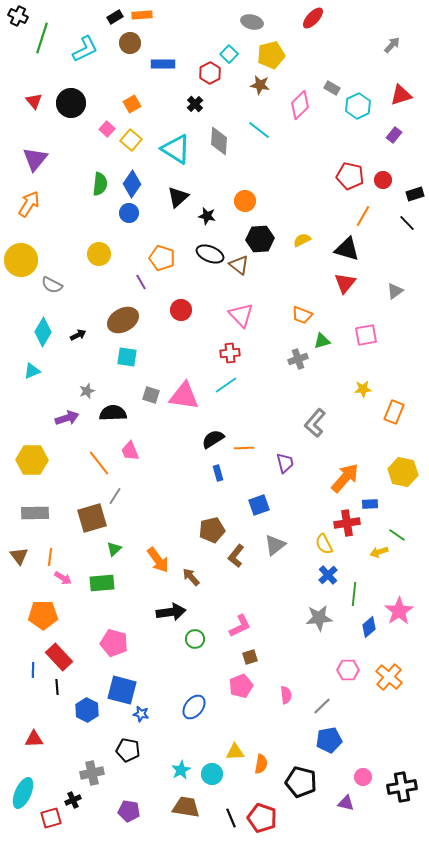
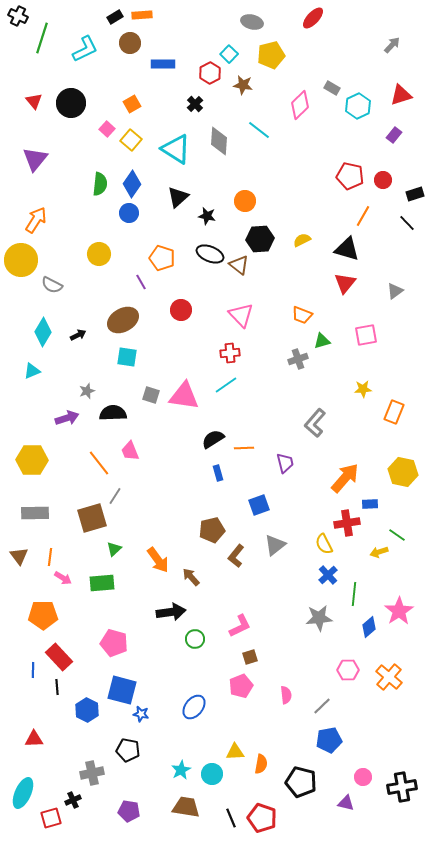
brown star at (260, 85): moved 17 px left
orange arrow at (29, 204): moved 7 px right, 16 px down
